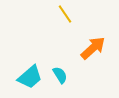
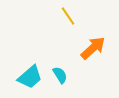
yellow line: moved 3 px right, 2 px down
